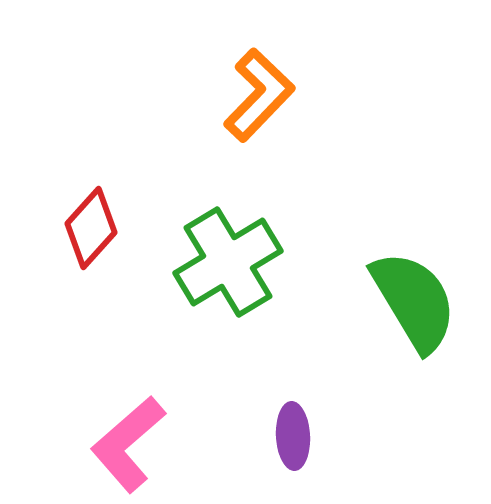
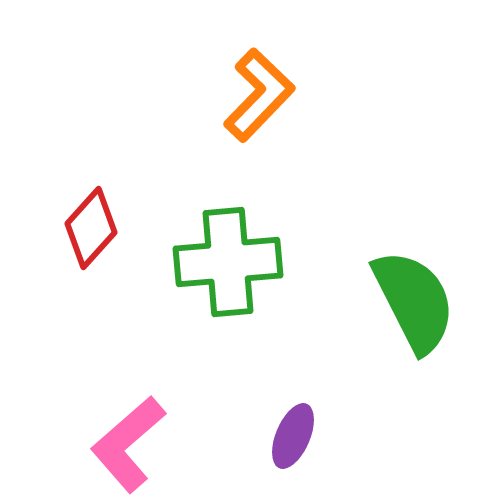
green cross: rotated 26 degrees clockwise
green semicircle: rotated 4 degrees clockwise
purple ellipse: rotated 26 degrees clockwise
